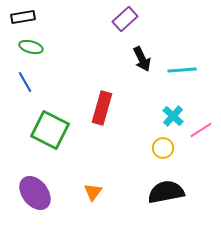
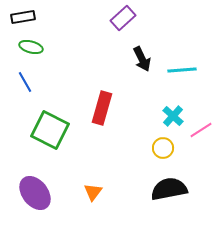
purple rectangle: moved 2 px left, 1 px up
black semicircle: moved 3 px right, 3 px up
